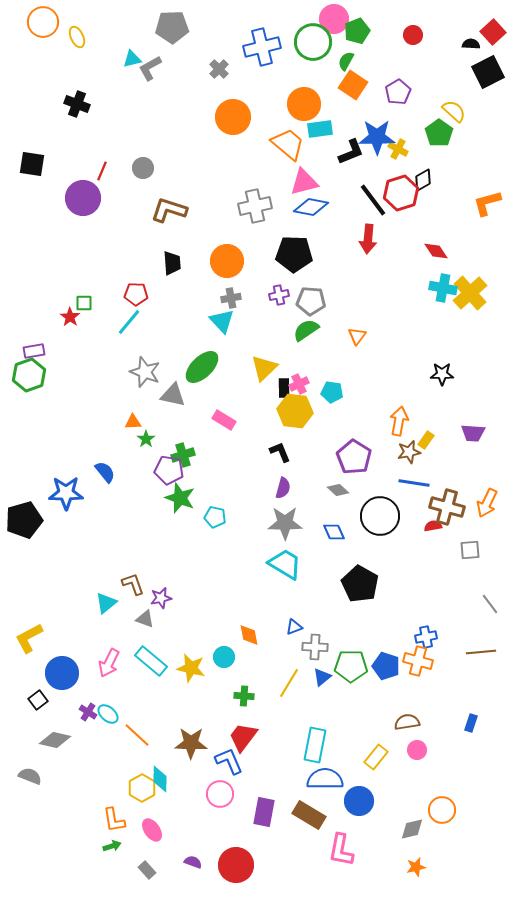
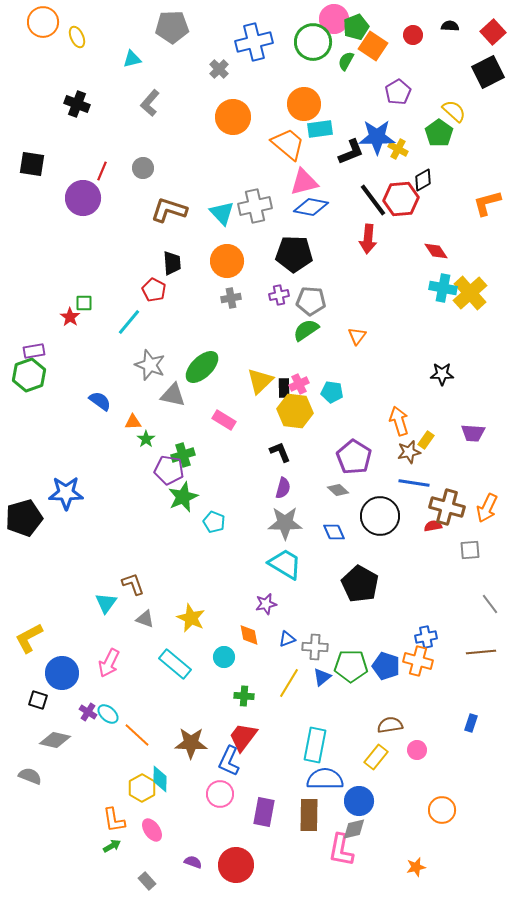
green pentagon at (357, 31): moved 1 px left, 4 px up
black semicircle at (471, 44): moved 21 px left, 18 px up
blue cross at (262, 47): moved 8 px left, 5 px up
gray L-shape at (150, 68): moved 35 px down; rotated 20 degrees counterclockwise
orange square at (353, 85): moved 20 px right, 39 px up
red hexagon at (401, 193): moved 6 px down; rotated 12 degrees clockwise
red pentagon at (136, 294): moved 18 px right, 4 px up; rotated 25 degrees clockwise
cyan triangle at (222, 321): moved 108 px up
yellow triangle at (264, 368): moved 4 px left, 13 px down
gray star at (145, 372): moved 5 px right, 7 px up
orange arrow at (399, 421): rotated 28 degrees counterclockwise
blue semicircle at (105, 472): moved 5 px left, 71 px up; rotated 15 degrees counterclockwise
green star at (180, 498): moved 3 px right, 1 px up; rotated 28 degrees clockwise
orange arrow at (487, 503): moved 5 px down
cyan pentagon at (215, 517): moved 1 px left, 5 px down; rotated 10 degrees clockwise
black pentagon at (24, 520): moved 2 px up
purple star at (161, 598): moved 105 px right, 6 px down
cyan triangle at (106, 603): rotated 15 degrees counterclockwise
blue triangle at (294, 627): moved 7 px left, 12 px down
cyan rectangle at (151, 661): moved 24 px right, 3 px down
yellow star at (191, 668): moved 50 px up; rotated 12 degrees clockwise
black square at (38, 700): rotated 36 degrees counterclockwise
brown semicircle at (407, 722): moved 17 px left, 3 px down
blue L-shape at (229, 761): rotated 132 degrees counterclockwise
brown rectangle at (309, 815): rotated 60 degrees clockwise
gray diamond at (412, 829): moved 58 px left
green arrow at (112, 846): rotated 12 degrees counterclockwise
gray rectangle at (147, 870): moved 11 px down
